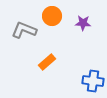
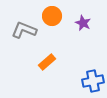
purple star: rotated 21 degrees clockwise
blue cross: rotated 20 degrees counterclockwise
